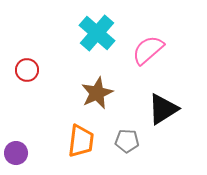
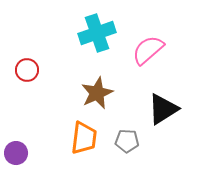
cyan cross: rotated 30 degrees clockwise
orange trapezoid: moved 3 px right, 3 px up
